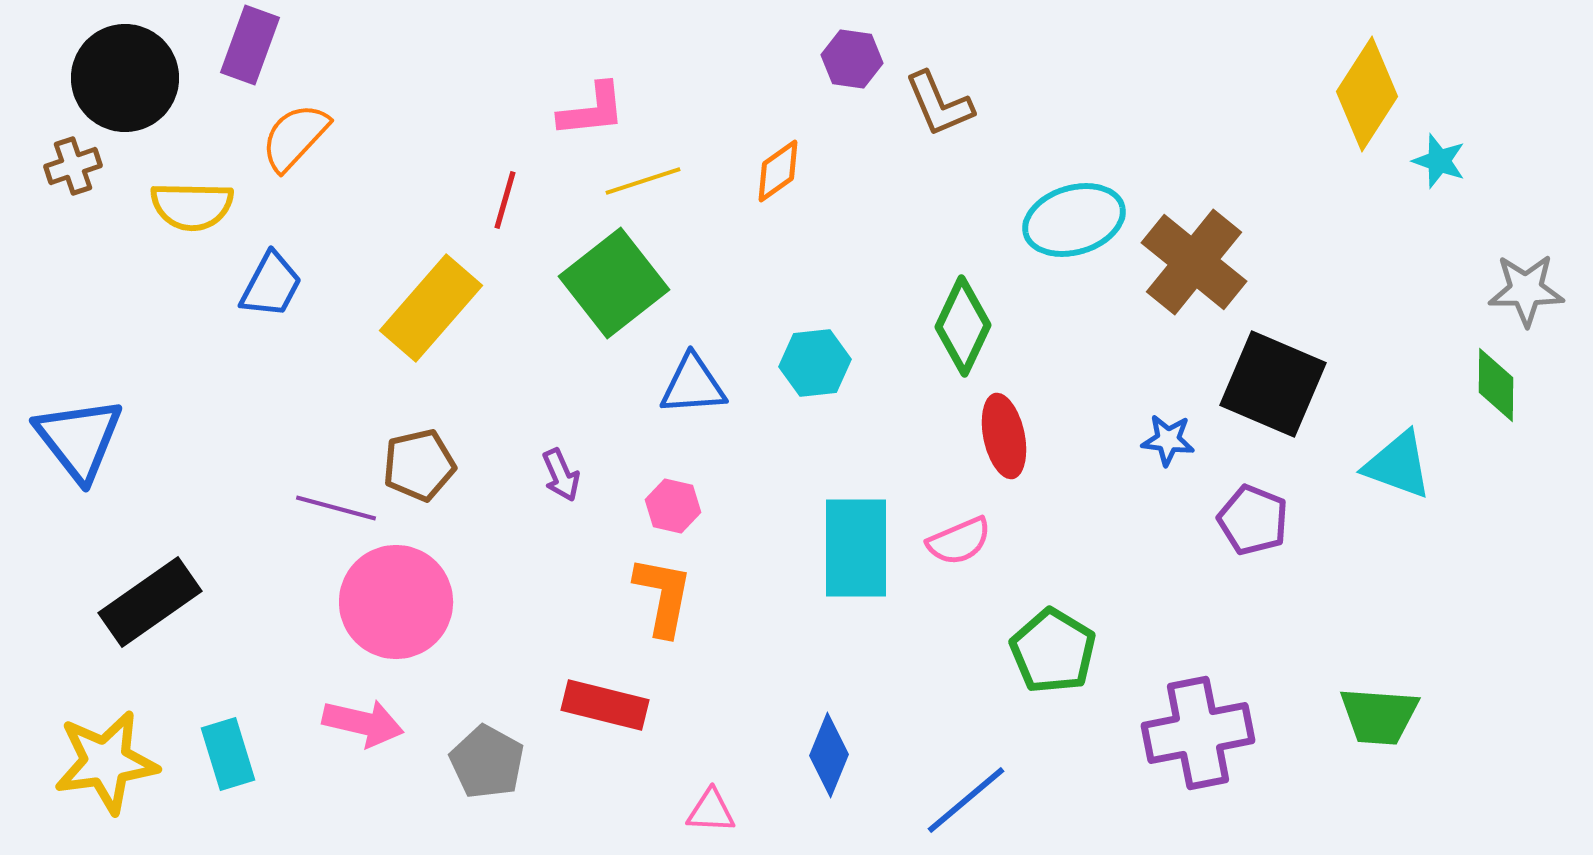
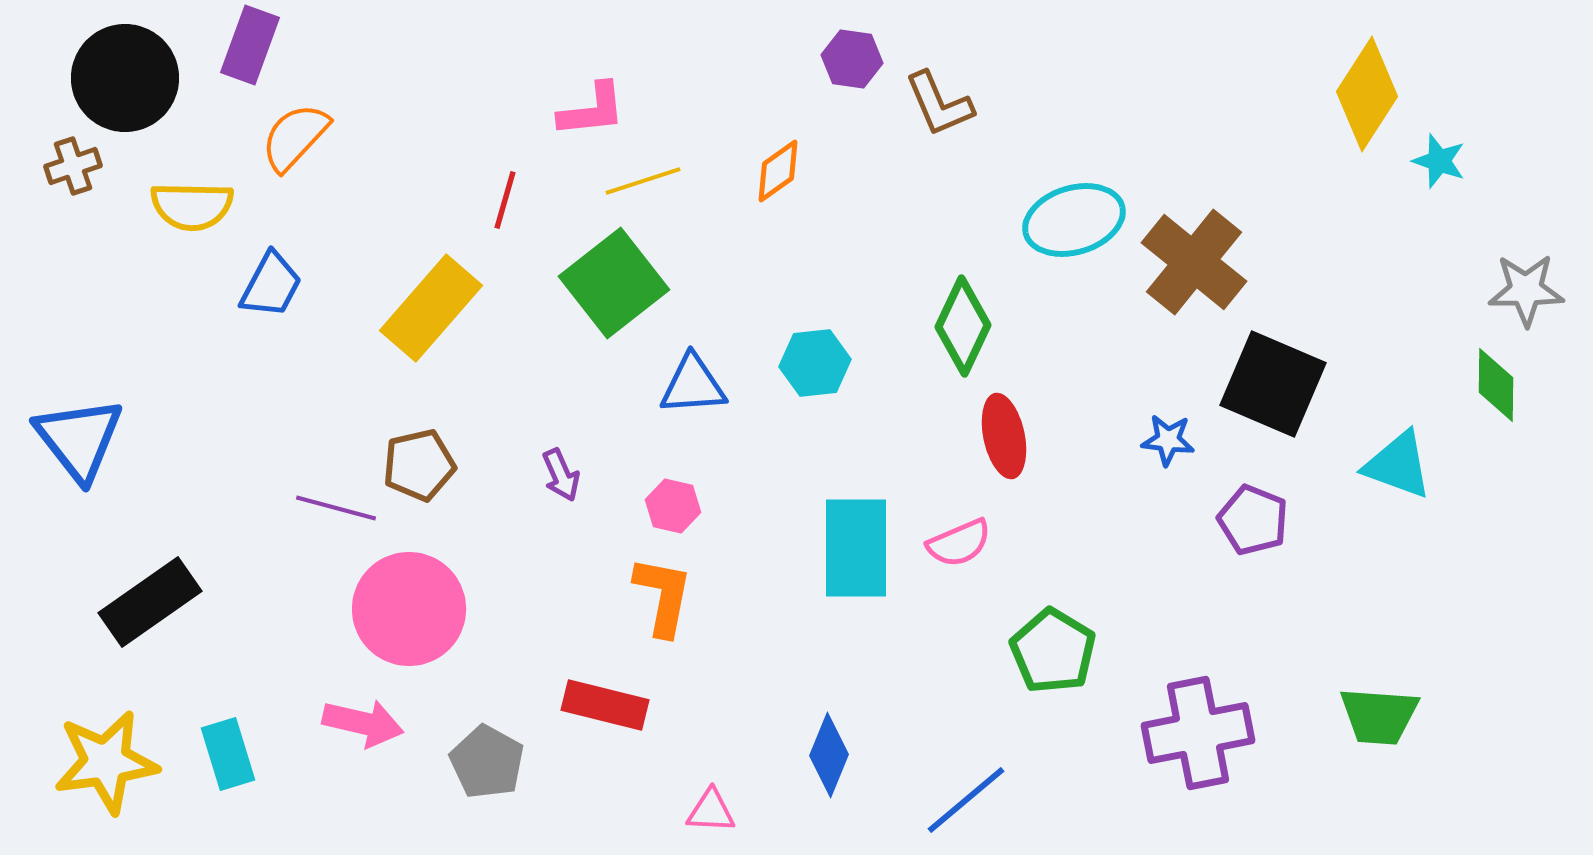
pink semicircle at (959, 541): moved 2 px down
pink circle at (396, 602): moved 13 px right, 7 px down
